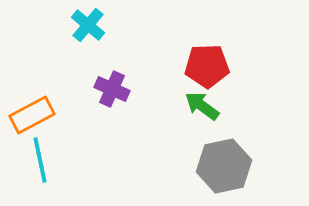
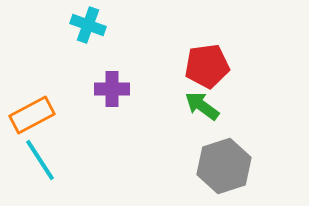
cyan cross: rotated 20 degrees counterclockwise
red pentagon: rotated 6 degrees counterclockwise
purple cross: rotated 24 degrees counterclockwise
cyan line: rotated 21 degrees counterclockwise
gray hexagon: rotated 6 degrees counterclockwise
